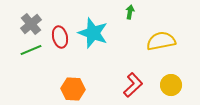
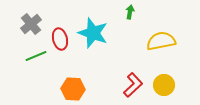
red ellipse: moved 2 px down
green line: moved 5 px right, 6 px down
yellow circle: moved 7 px left
